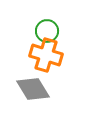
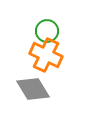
orange cross: rotated 8 degrees clockwise
